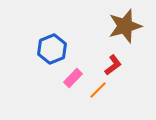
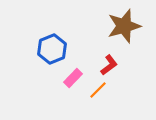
brown star: moved 1 px left
red L-shape: moved 4 px left
